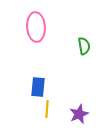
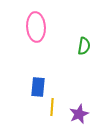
green semicircle: rotated 18 degrees clockwise
yellow line: moved 5 px right, 2 px up
